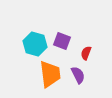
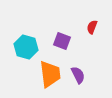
cyan hexagon: moved 9 px left, 3 px down
red semicircle: moved 6 px right, 26 px up
